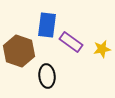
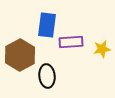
purple rectangle: rotated 40 degrees counterclockwise
brown hexagon: moved 1 px right, 4 px down; rotated 12 degrees clockwise
